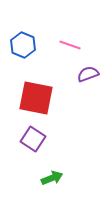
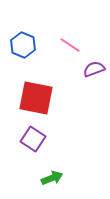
pink line: rotated 15 degrees clockwise
purple semicircle: moved 6 px right, 5 px up
